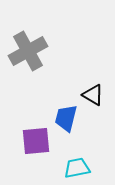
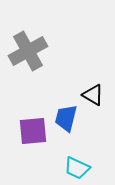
purple square: moved 3 px left, 10 px up
cyan trapezoid: rotated 144 degrees counterclockwise
